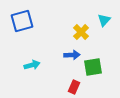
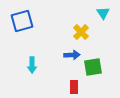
cyan triangle: moved 1 px left, 7 px up; rotated 16 degrees counterclockwise
cyan arrow: rotated 105 degrees clockwise
red rectangle: rotated 24 degrees counterclockwise
